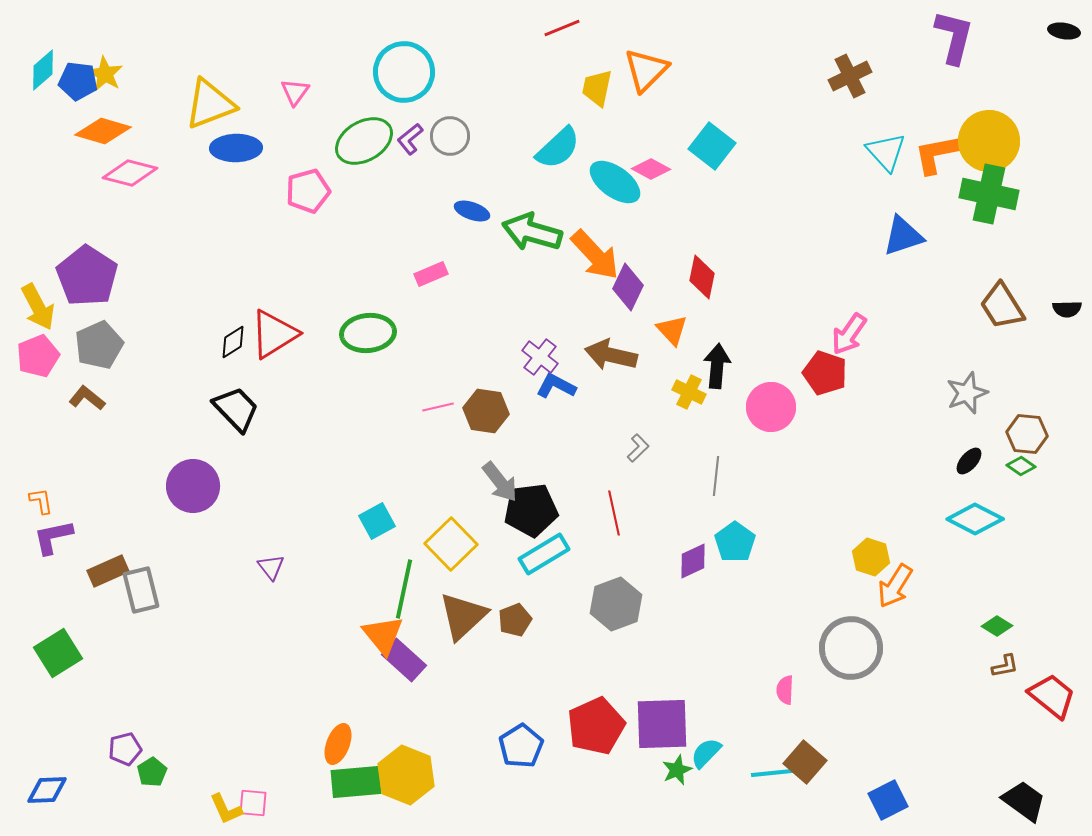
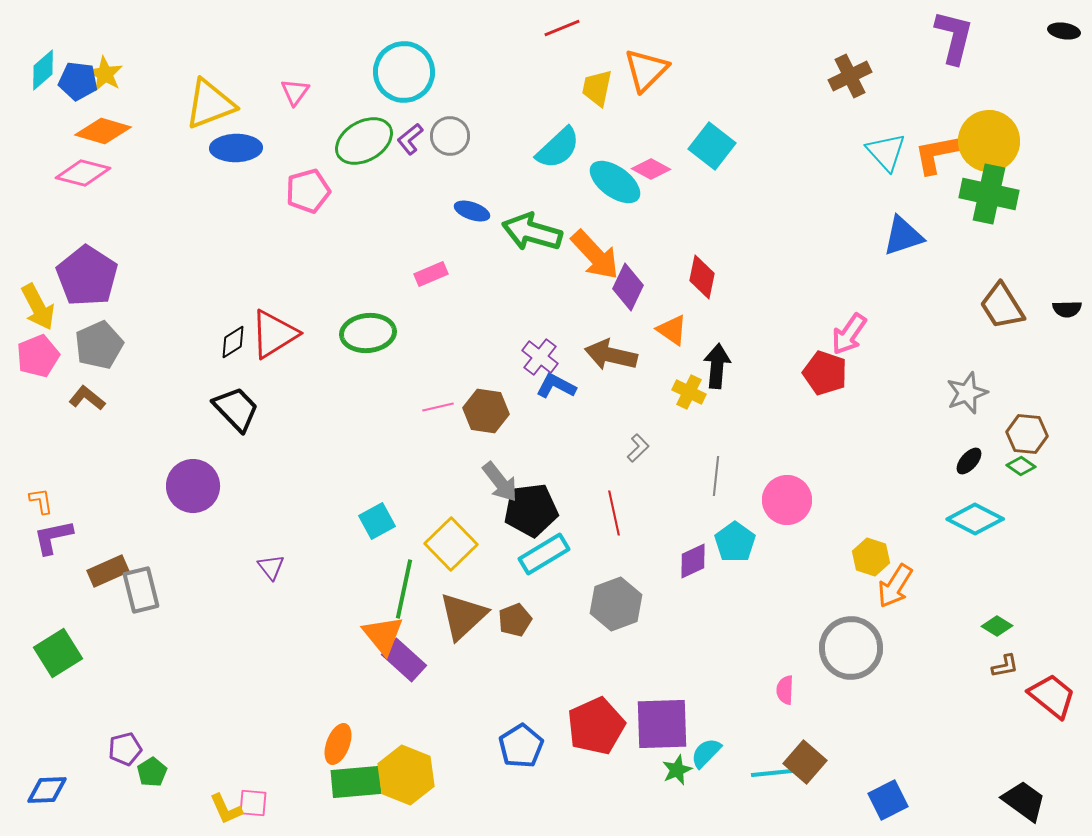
pink diamond at (130, 173): moved 47 px left
orange triangle at (672, 330): rotated 12 degrees counterclockwise
pink circle at (771, 407): moved 16 px right, 93 px down
